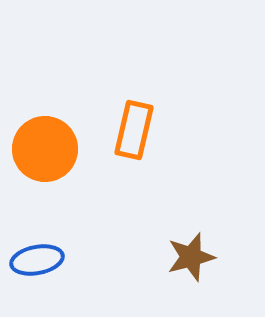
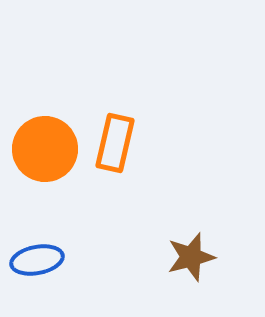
orange rectangle: moved 19 px left, 13 px down
